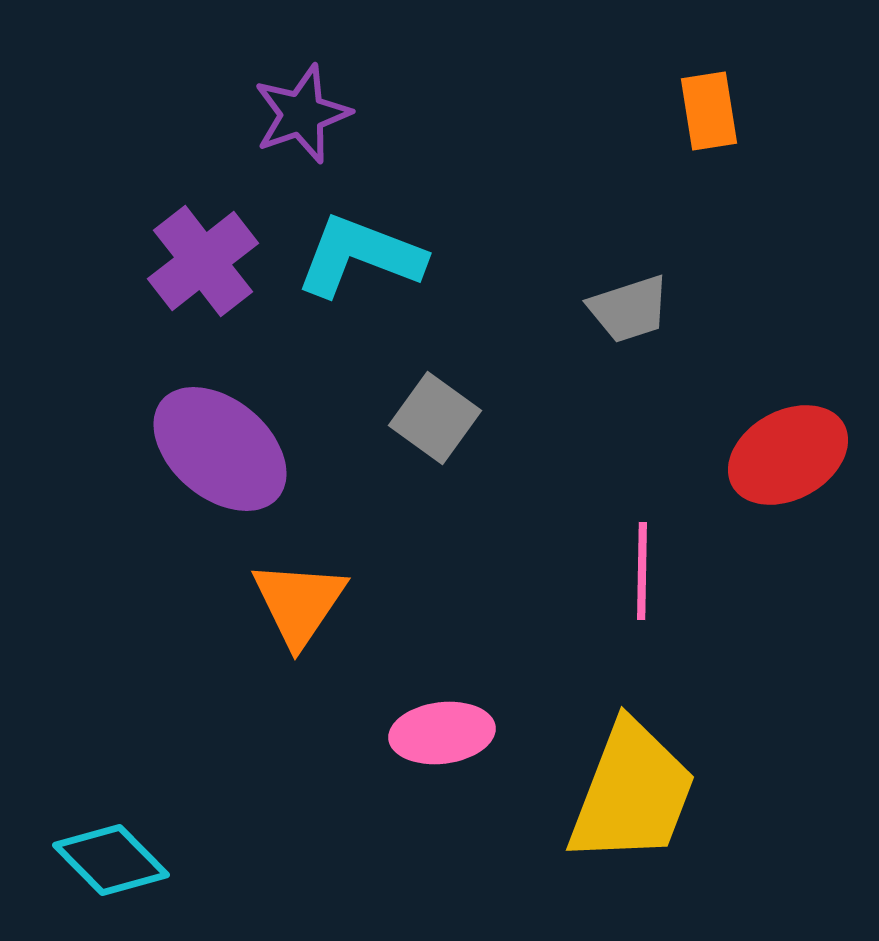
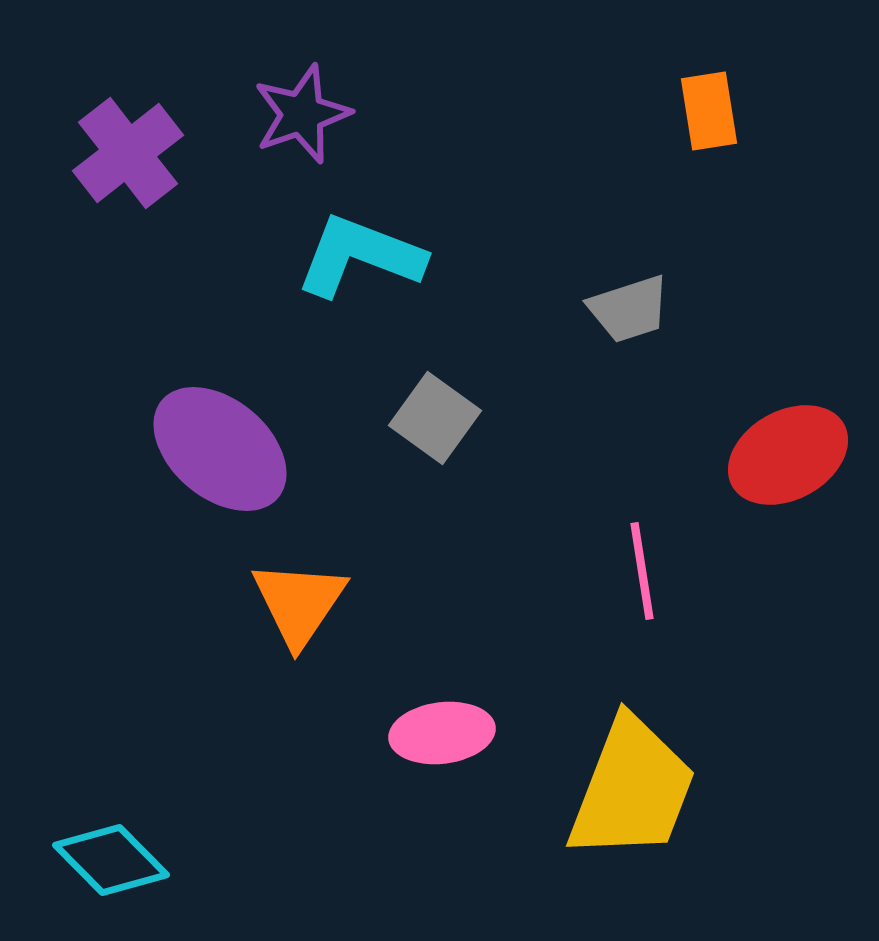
purple cross: moved 75 px left, 108 px up
pink line: rotated 10 degrees counterclockwise
yellow trapezoid: moved 4 px up
